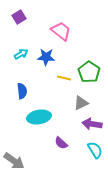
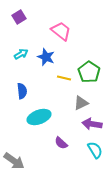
blue star: rotated 18 degrees clockwise
cyan ellipse: rotated 10 degrees counterclockwise
